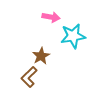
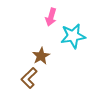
pink arrow: rotated 96 degrees clockwise
brown L-shape: moved 1 px down
